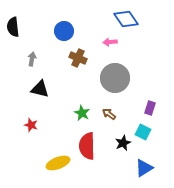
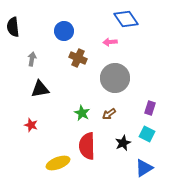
black triangle: rotated 24 degrees counterclockwise
brown arrow: rotated 72 degrees counterclockwise
cyan square: moved 4 px right, 2 px down
